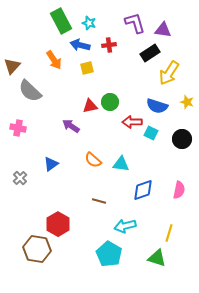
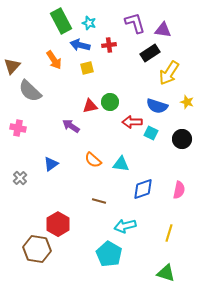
blue diamond: moved 1 px up
green triangle: moved 9 px right, 15 px down
